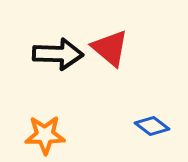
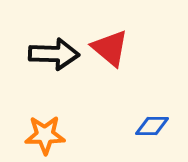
black arrow: moved 4 px left
blue diamond: rotated 36 degrees counterclockwise
